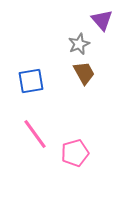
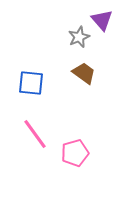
gray star: moved 7 px up
brown trapezoid: rotated 25 degrees counterclockwise
blue square: moved 2 px down; rotated 16 degrees clockwise
